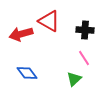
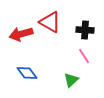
red triangle: moved 1 px right, 1 px down
pink line: moved 2 px up
green triangle: moved 3 px left, 1 px down
